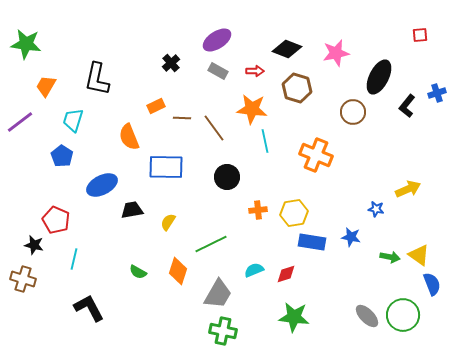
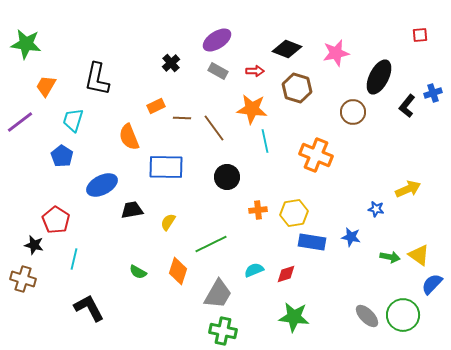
blue cross at (437, 93): moved 4 px left
red pentagon at (56, 220): rotated 8 degrees clockwise
blue semicircle at (432, 284): rotated 115 degrees counterclockwise
